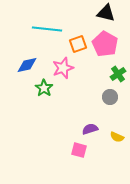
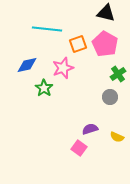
pink square: moved 2 px up; rotated 21 degrees clockwise
